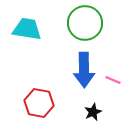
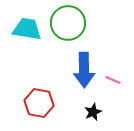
green circle: moved 17 px left
